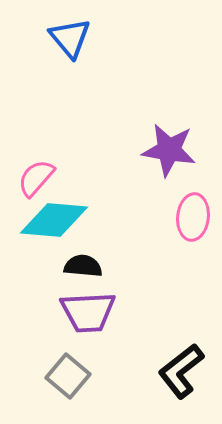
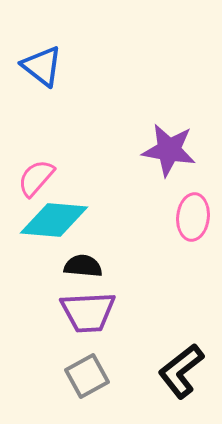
blue triangle: moved 28 px left, 28 px down; rotated 12 degrees counterclockwise
gray square: moved 19 px right; rotated 21 degrees clockwise
